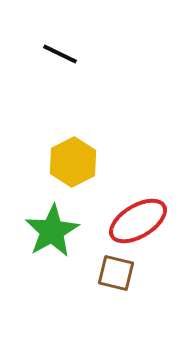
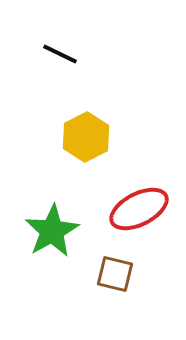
yellow hexagon: moved 13 px right, 25 px up
red ellipse: moved 1 px right, 12 px up; rotated 4 degrees clockwise
brown square: moved 1 px left, 1 px down
